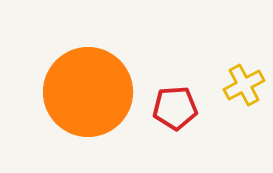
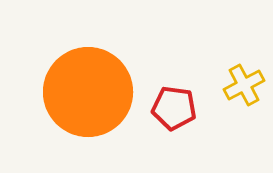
red pentagon: moved 1 px left; rotated 12 degrees clockwise
